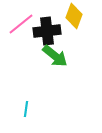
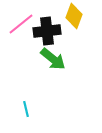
green arrow: moved 2 px left, 3 px down
cyan line: rotated 21 degrees counterclockwise
